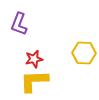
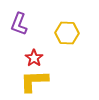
yellow hexagon: moved 17 px left, 20 px up
red star: moved 1 px up; rotated 24 degrees counterclockwise
